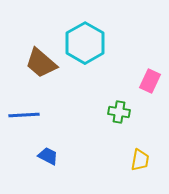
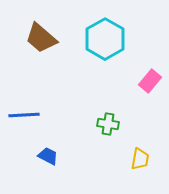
cyan hexagon: moved 20 px right, 4 px up
brown trapezoid: moved 25 px up
pink rectangle: rotated 15 degrees clockwise
green cross: moved 11 px left, 12 px down
yellow trapezoid: moved 1 px up
